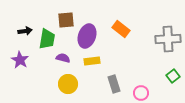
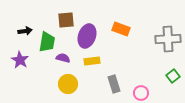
orange rectangle: rotated 18 degrees counterclockwise
green trapezoid: moved 3 px down
